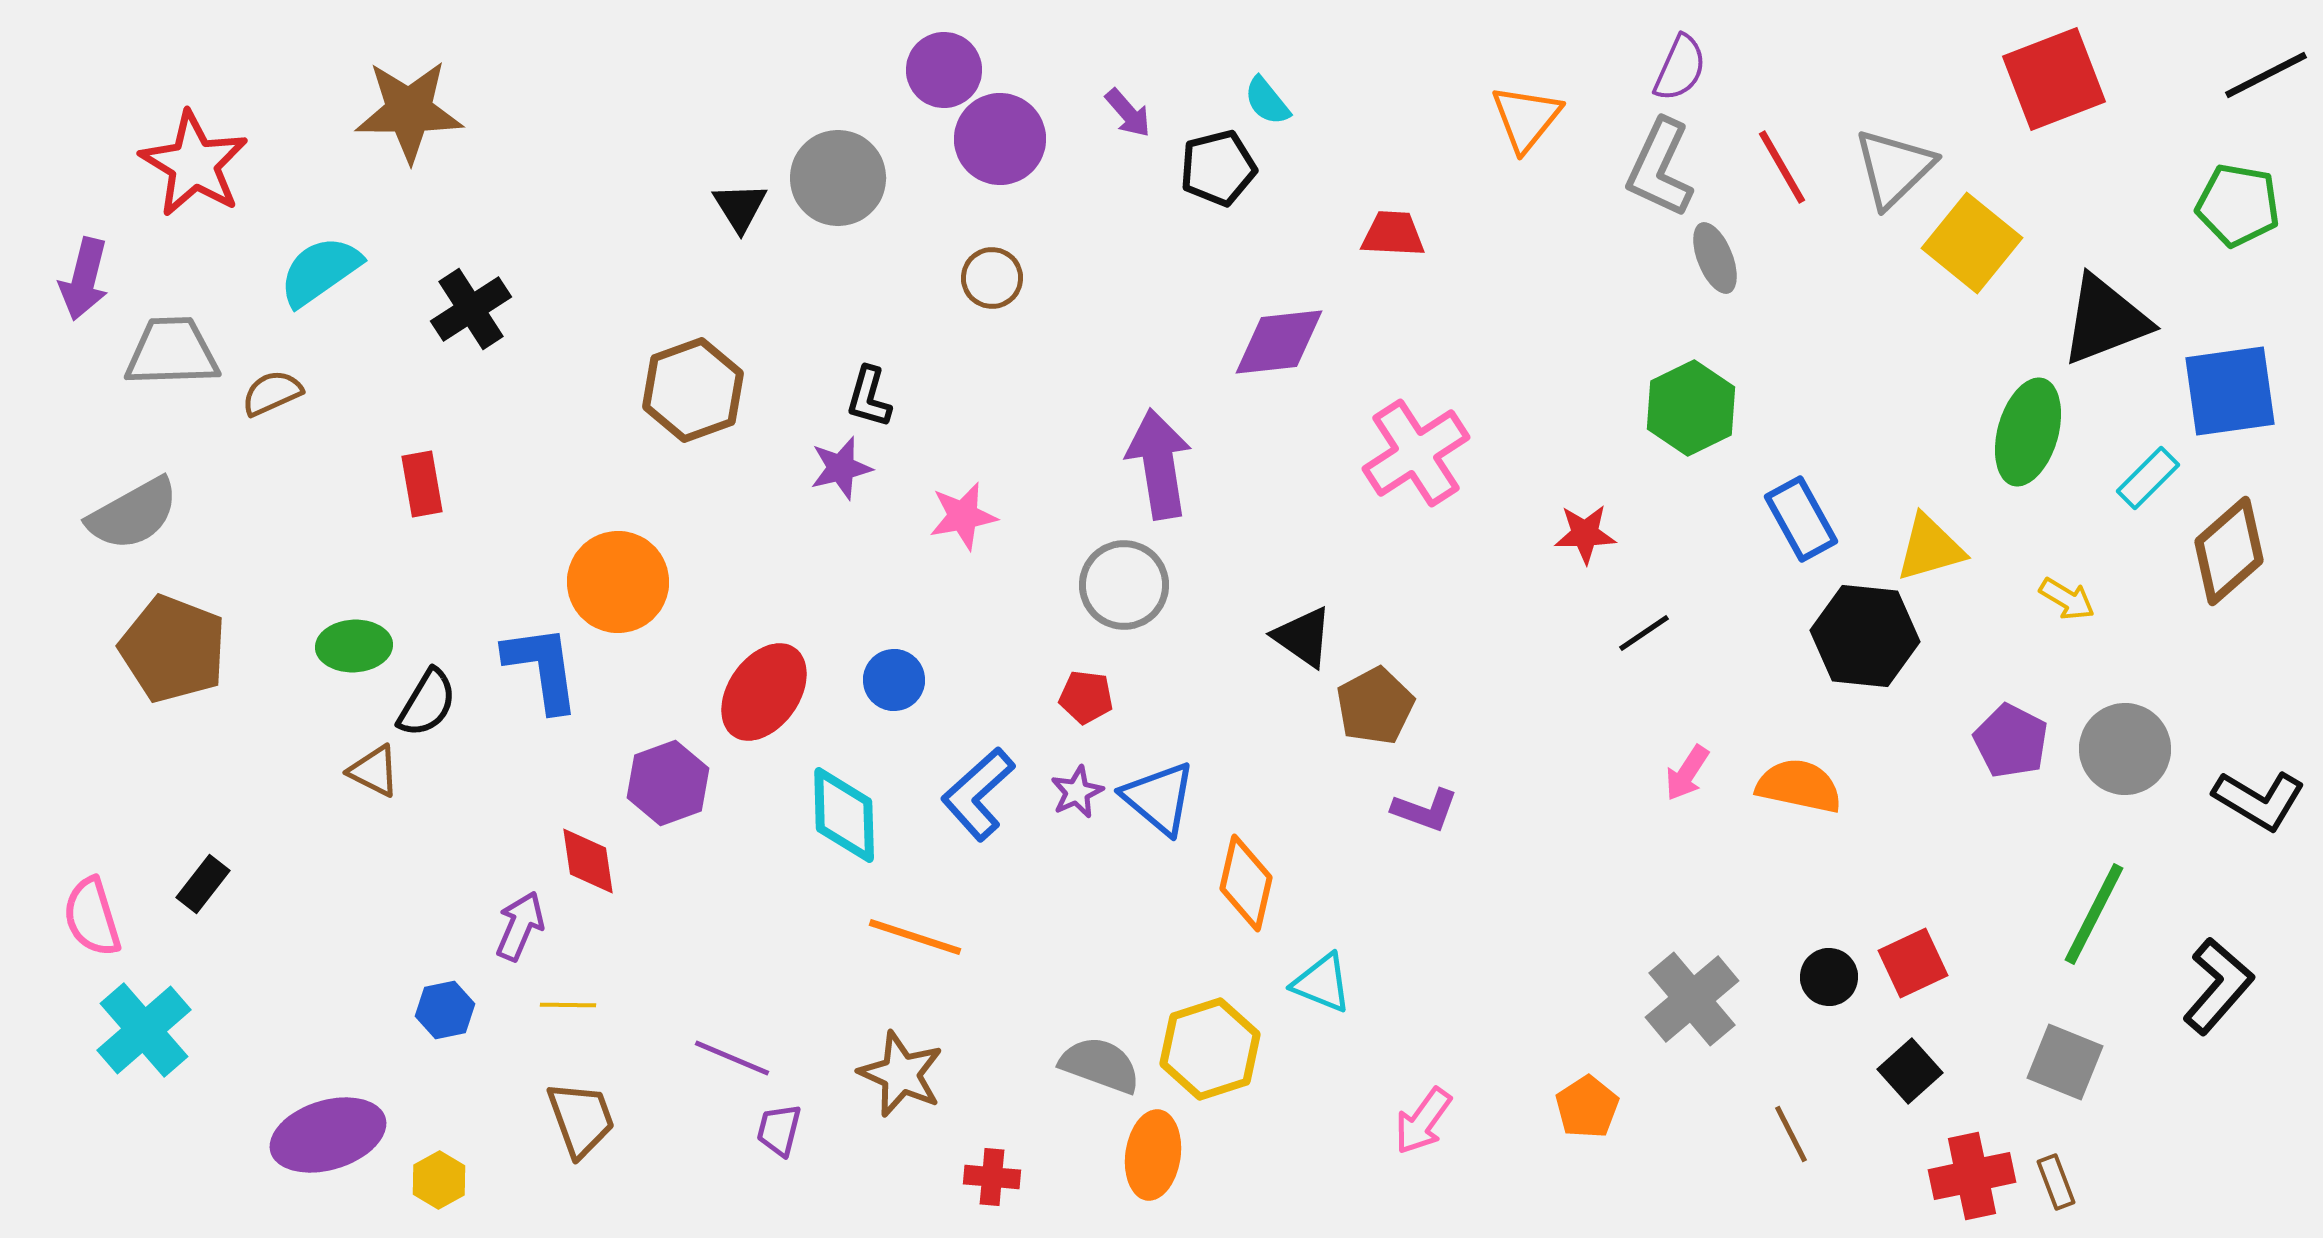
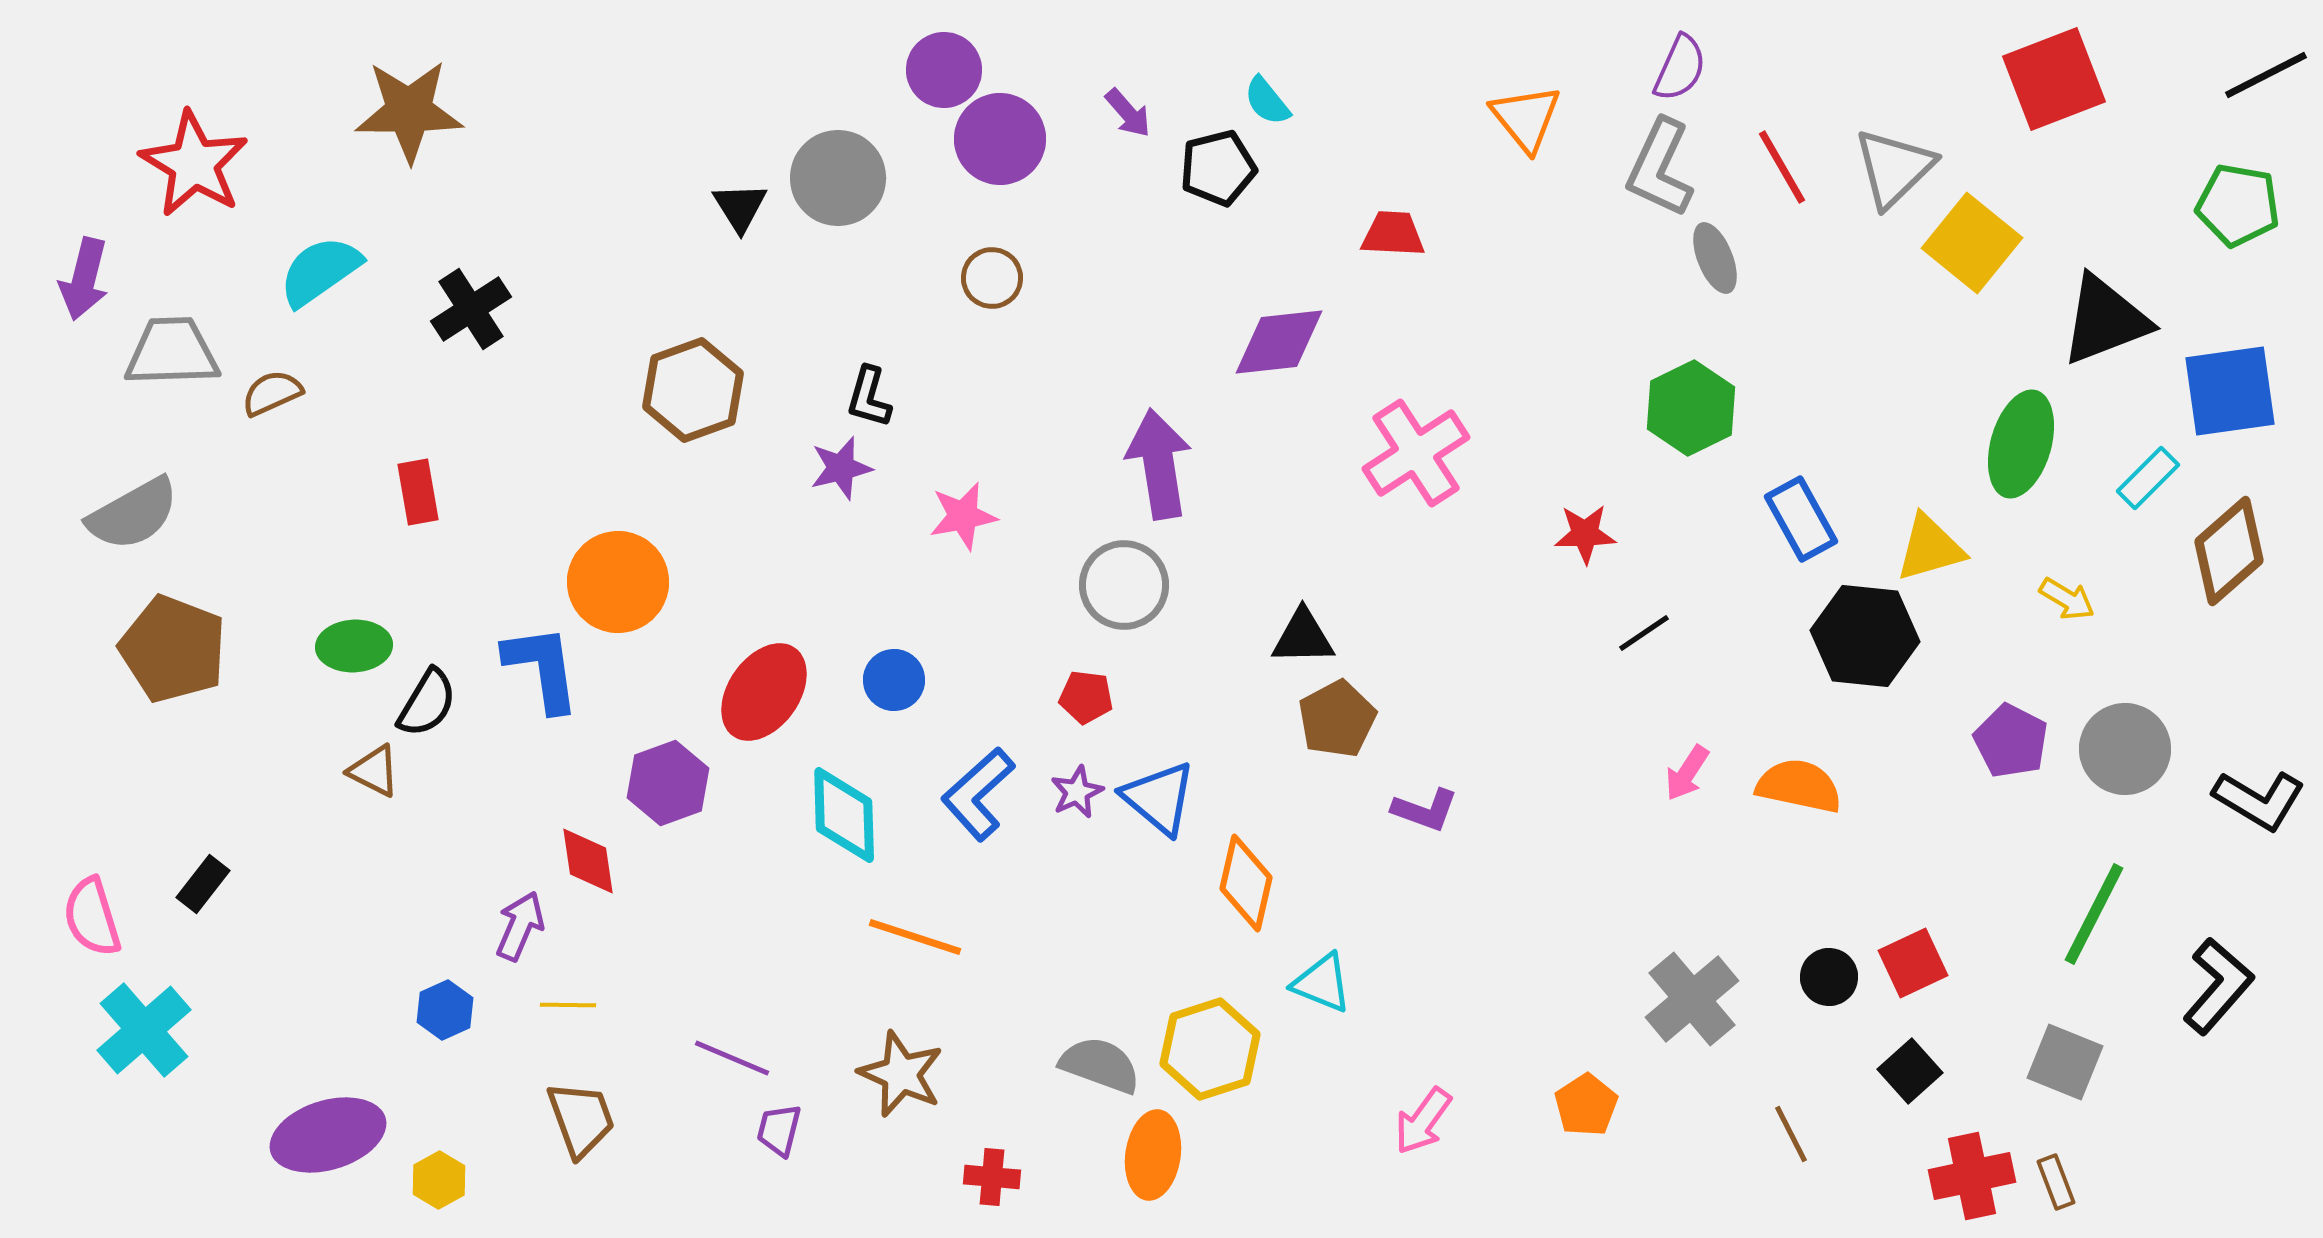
orange triangle at (1526, 118): rotated 18 degrees counterclockwise
green ellipse at (2028, 432): moved 7 px left, 12 px down
red rectangle at (422, 484): moved 4 px left, 8 px down
black triangle at (1303, 637): rotated 36 degrees counterclockwise
brown pentagon at (1375, 706): moved 38 px left, 13 px down
blue hexagon at (445, 1010): rotated 12 degrees counterclockwise
orange pentagon at (1587, 1107): moved 1 px left, 2 px up
